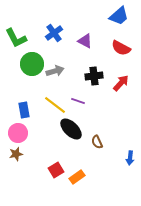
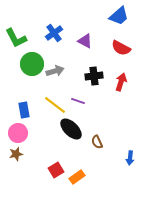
red arrow: moved 1 px up; rotated 24 degrees counterclockwise
